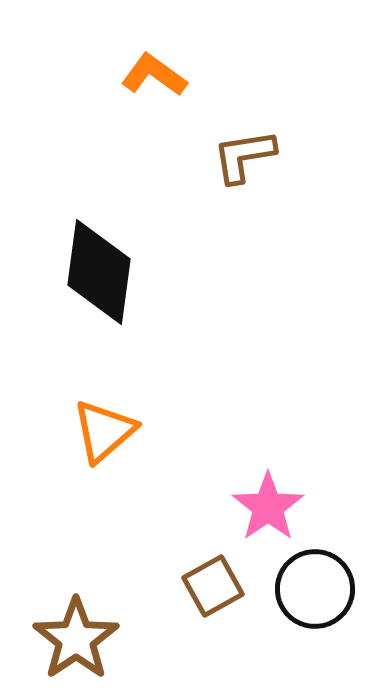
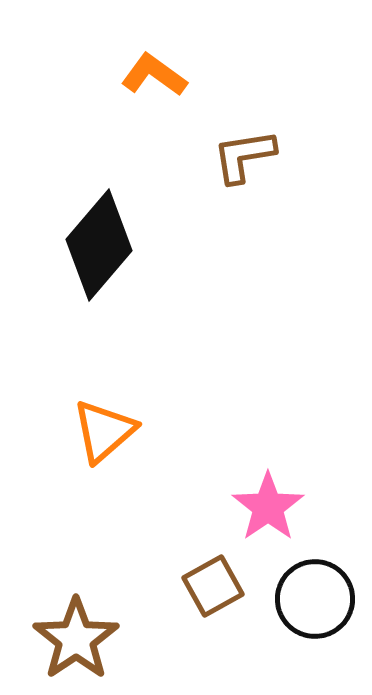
black diamond: moved 27 px up; rotated 33 degrees clockwise
black circle: moved 10 px down
